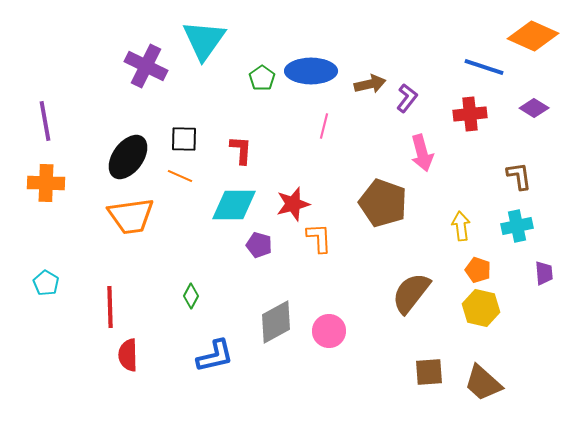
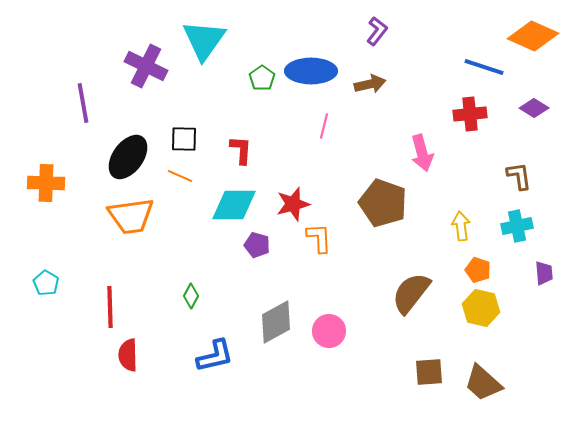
purple L-shape: moved 30 px left, 67 px up
purple line: moved 38 px right, 18 px up
purple pentagon: moved 2 px left
